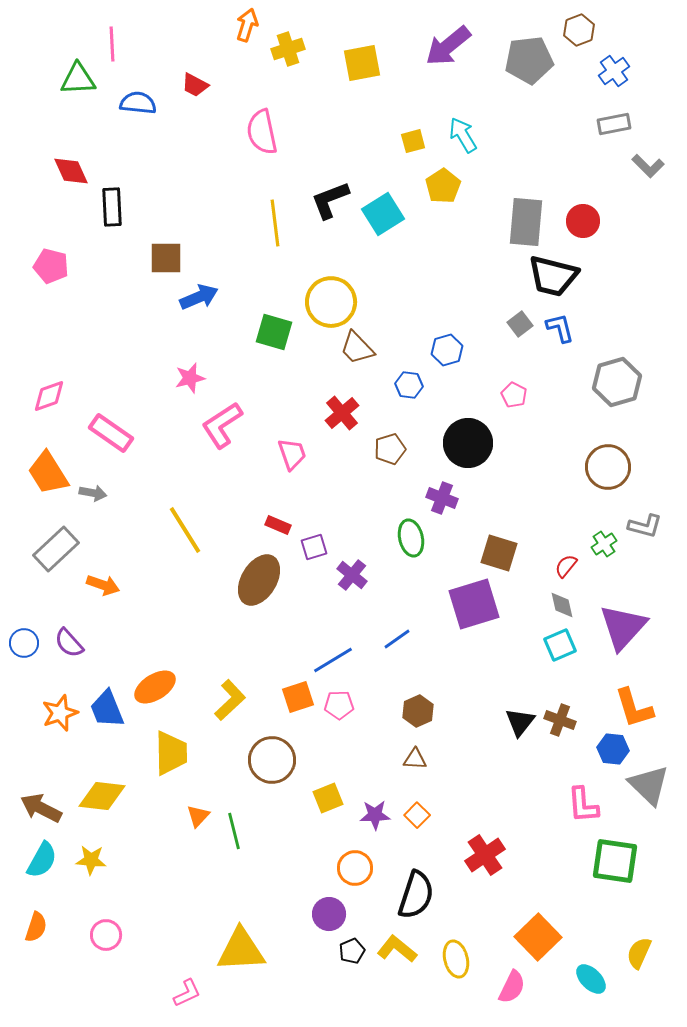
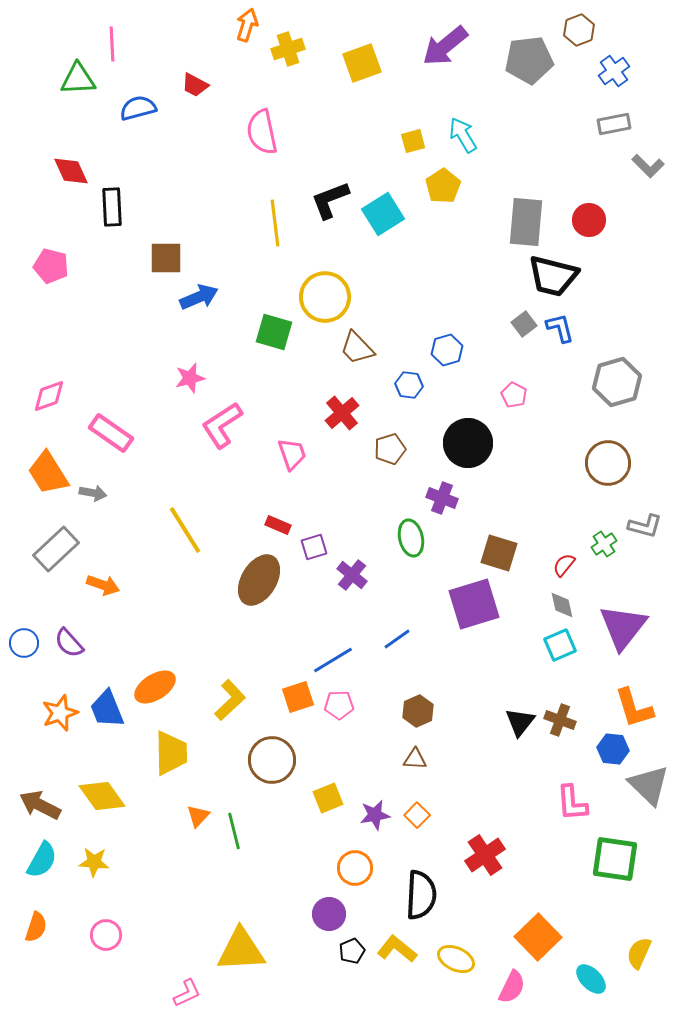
purple arrow at (448, 46): moved 3 px left
yellow square at (362, 63): rotated 9 degrees counterclockwise
blue semicircle at (138, 103): moved 5 px down; rotated 21 degrees counterclockwise
red circle at (583, 221): moved 6 px right, 1 px up
yellow circle at (331, 302): moved 6 px left, 5 px up
gray square at (520, 324): moved 4 px right
brown circle at (608, 467): moved 4 px up
red semicircle at (566, 566): moved 2 px left, 1 px up
purple triangle at (623, 627): rotated 4 degrees counterclockwise
yellow diamond at (102, 796): rotated 48 degrees clockwise
pink L-shape at (583, 805): moved 11 px left, 2 px up
brown arrow at (41, 808): moved 1 px left, 3 px up
purple star at (375, 815): rotated 8 degrees counterclockwise
yellow star at (91, 860): moved 3 px right, 2 px down
green square at (615, 861): moved 2 px up
black semicircle at (416, 895): moved 5 px right; rotated 15 degrees counterclockwise
yellow ellipse at (456, 959): rotated 51 degrees counterclockwise
